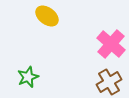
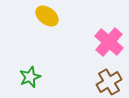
pink cross: moved 2 px left, 2 px up
green star: moved 2 px right
